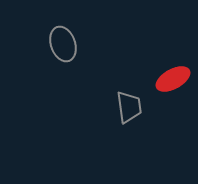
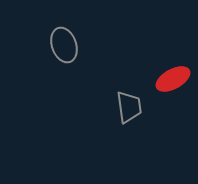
gray ellipse: moved 1 px right, 1 px down
